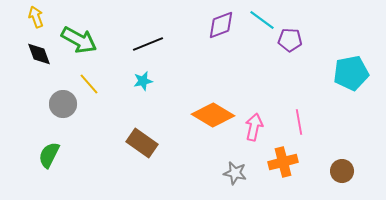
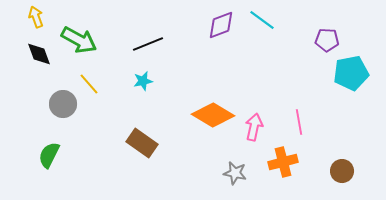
purple pentagon: moved 37 px right
